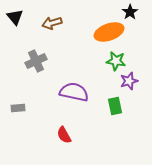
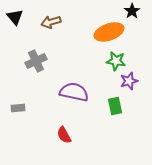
black star: moved 2 px right, 1 px up
brown arrow: moved 1 px left, 1 px up
